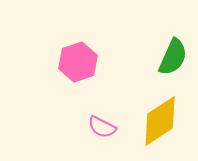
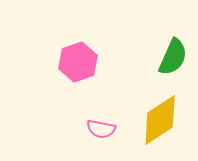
yellow diamond: moved 1 px up
pink semicircle: moved 1 px left, 2 px down; rotated 16 degrees counterclockwise
